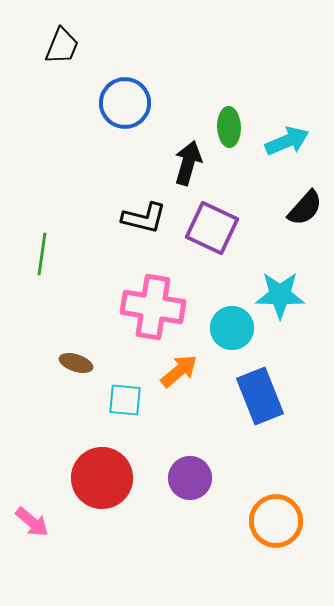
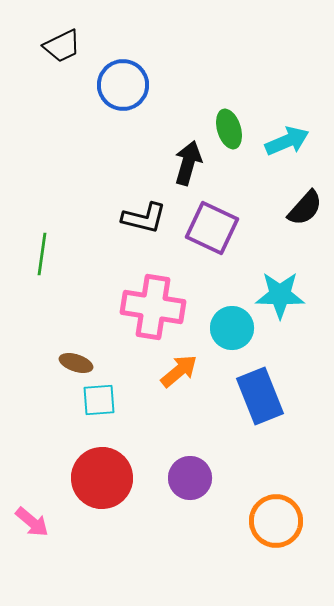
black trapezoid: rotated 42 degrees clockwise
blue circle: moved 2 px left, 18 px up
green ellipse: moved 2 px down; rotated 15 degrees counterclockwise
cyan square: moved 26 px left; rotated 9 degrees counterclockwise
